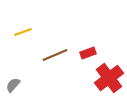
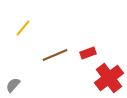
yellow line: moved 4 px up; rotated 30 degrees counterclockwise
